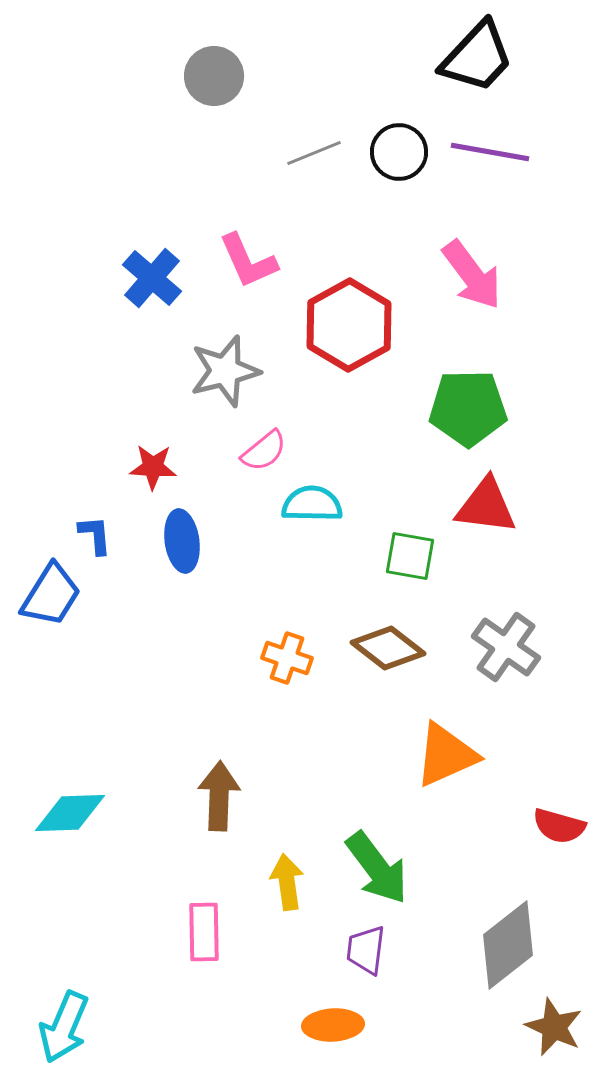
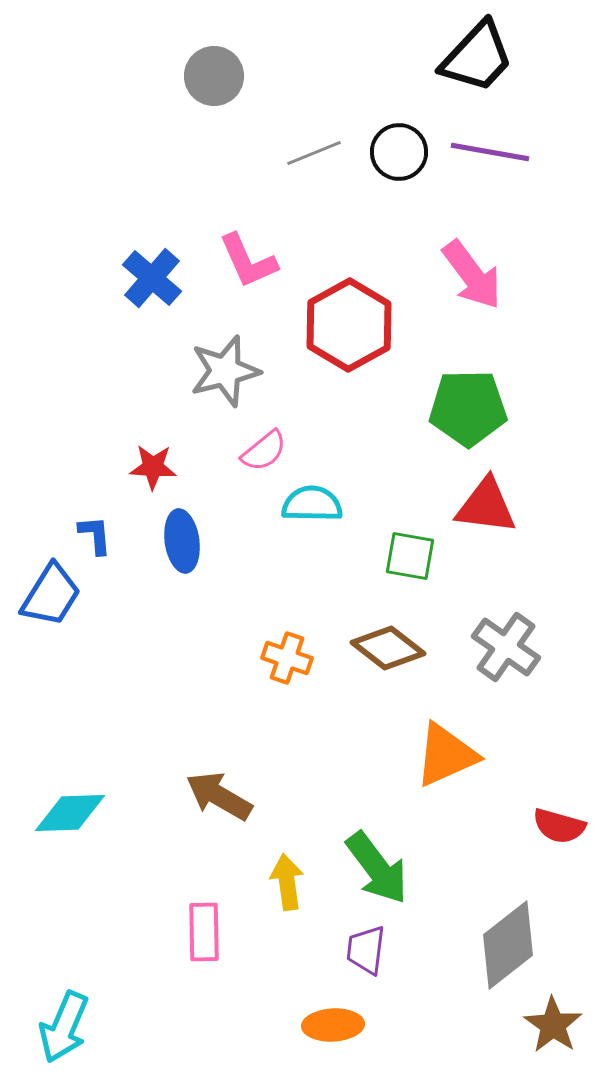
brown arrow: rotated 62 degrees counterclockwise
brown star: moved 1 px left, 2 px up; rotated 10 degrees clockwise
